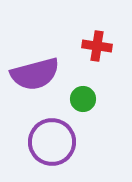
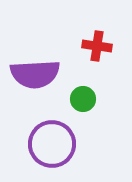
purple semicircle: rotated 12 degrees clockwise
purple circle: moved 2 px down
